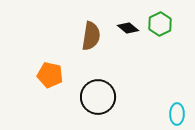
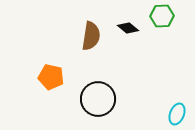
green hexagon: moved 2 px right, 8 px up; rotated 25 degrees clockwise
orange pentagon: moved 1 px right, 2 px down
black circle: moved 2 px down
cyan ellipse: rotated 20 degrees clockwise
